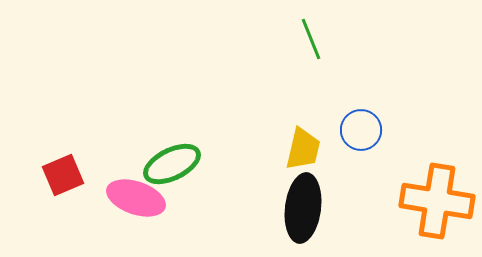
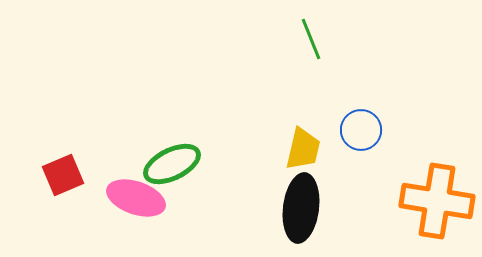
black ellipse: moved 2 px left
